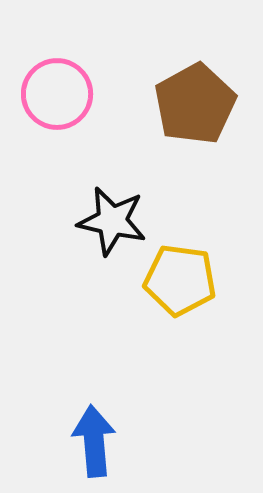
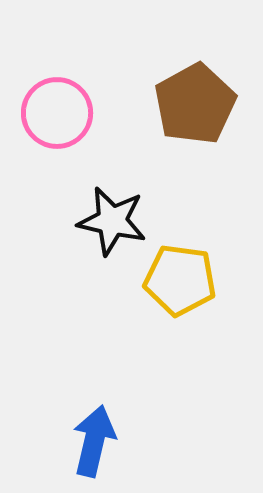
pink circle: moved 19 px down
blue arrow: rotated 18 degrees clockwise
